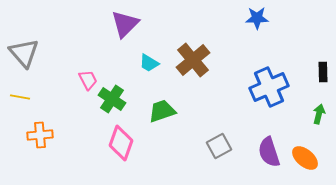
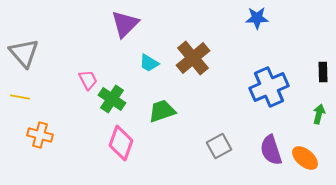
brown cross: moved 2 px up
orange cross: rotated 20 degrees clockwise
purple semicircle: moved 2 px right, 2 px up
